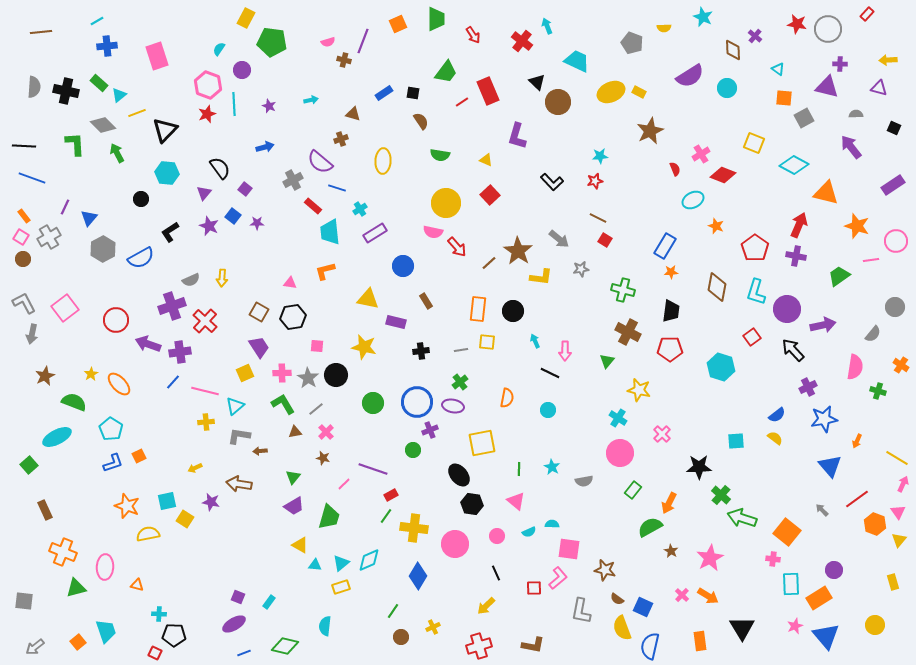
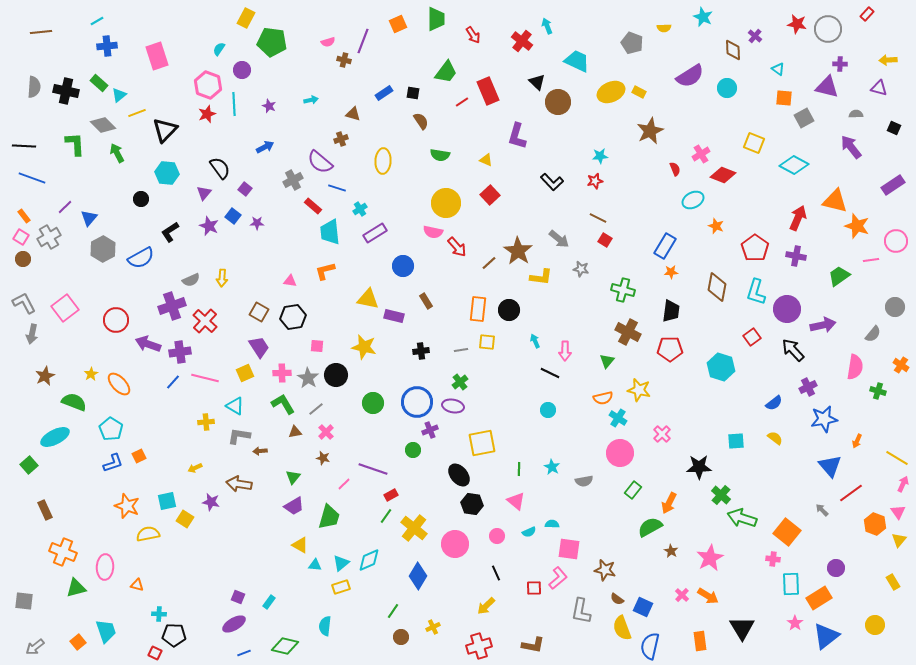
blue arrow at (265, 147): rotated 12 degrees counterclockwise
orange triangle at (826, 193): moved 9 px right, 8 px down
purple line at (65, 207): rotated 21 degrees clockwise
red arrow at (799, 225): moved 1 px left, 7 px up
gray star at (581, 269): rotated 21 degrees clockwise
pink triangle at (290, 283): moved 2 px up
black circle at (513, 311): moved 4 px left, 1 px up
purple rectangle at (396, 322): moved 2 px left, 6 px up
pink line at (205, 391): moved 13 px up
orange semicircle at (507, 398): moved 96 px right; rotated 66 degrees clockwise
cyan triangle at (235, 406): rotated 48 degrees counterclockwise
blue semicircle at (777, 415): moved 3 px left, 12 px up
cyan ellipse at (57, 437): moved 2 px left
red line at (857, 499): moved 6 px left, 6 px up
yellow cross at (414, 528): rotated 32 degrees clockwise
purple circle at (834, 570): moved 2 px right, 2 px up
yellow rectangle at (893, 582): rotated 14 degrees counterclockwise
pink star at (795, 626): moved 3 px up; rotated 14 degrees counterclockwise
blue triangle at (826, 636): rotated 32 degrees clockwise
